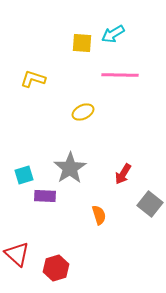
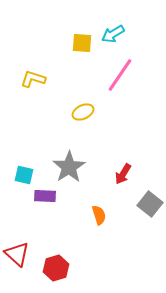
pink line: rotated 57 degrees counterclockwise
gray star: moved 1 px left, 1 px up
cyan square: rotated 30 degrees clockwise
